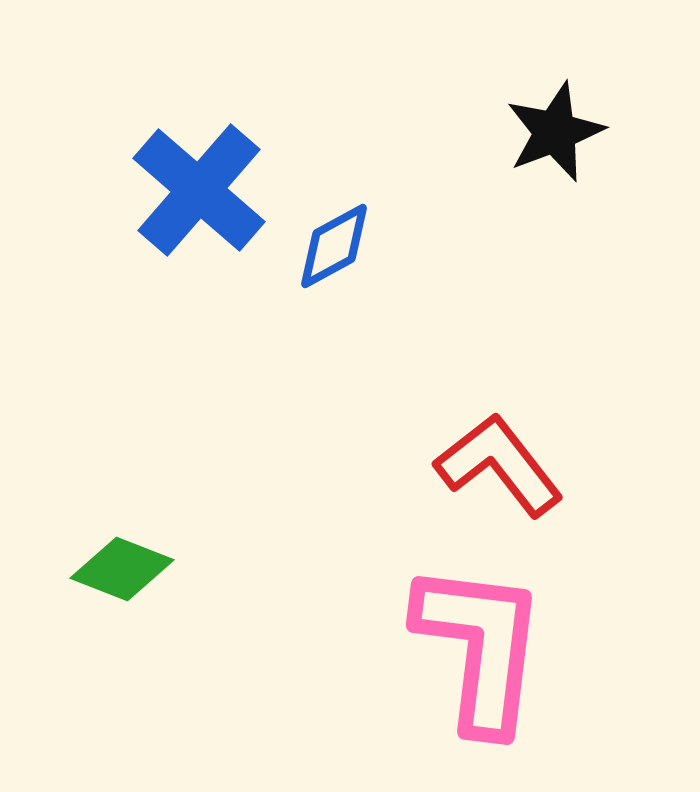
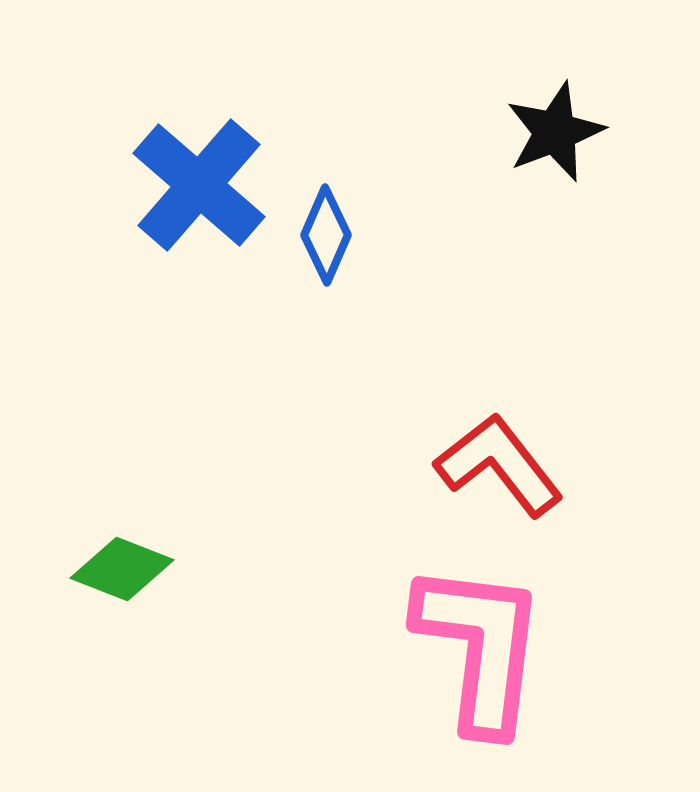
blue cross: moved 5 px up
blue diamond: moved 8 px left, 11 px up; rotated 38 degrees counterclockwise
